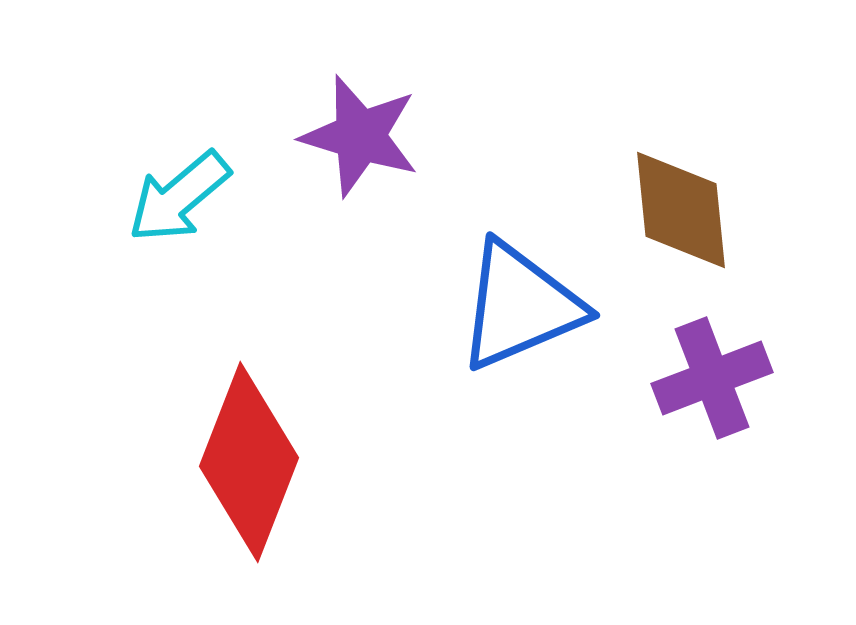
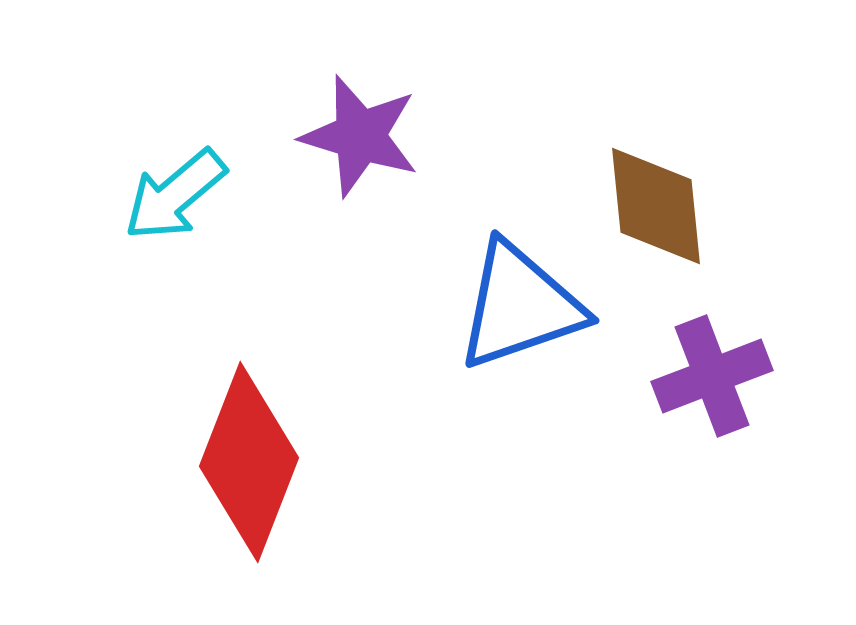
cyan arrow: moved 4 px left, 2 px up
brown diamond: moved 25 px left, 4 px up
blue triangle: rotated 4 degrees clockwise
purple cross: moved 2 px up
